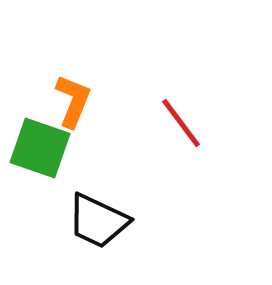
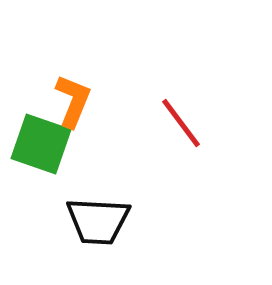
green square: moved 1 px right, 4 px up
black trapezoid: rotated 22 degrees counterclockwise
